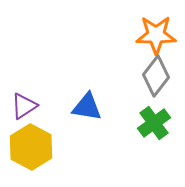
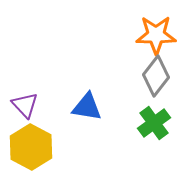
purple triangle: moved 1 px right, 1 px up; rotated 40 degrees counterclockwise
